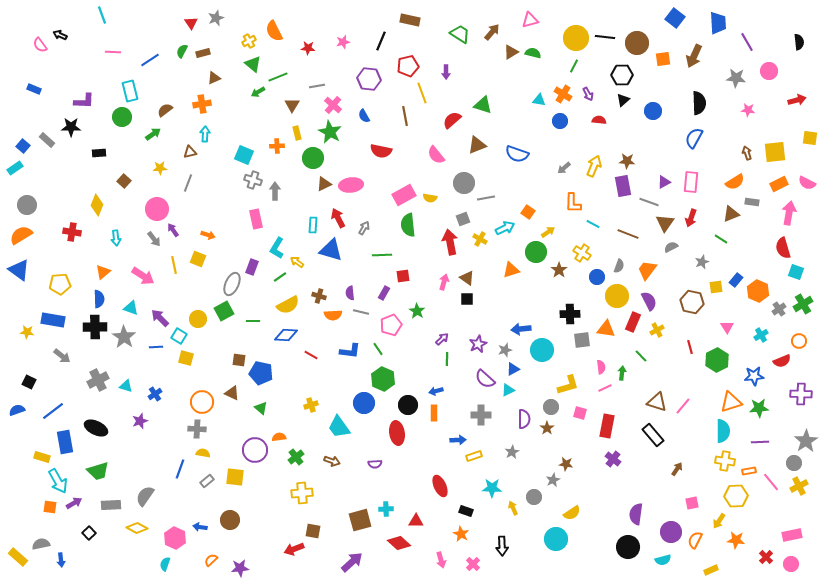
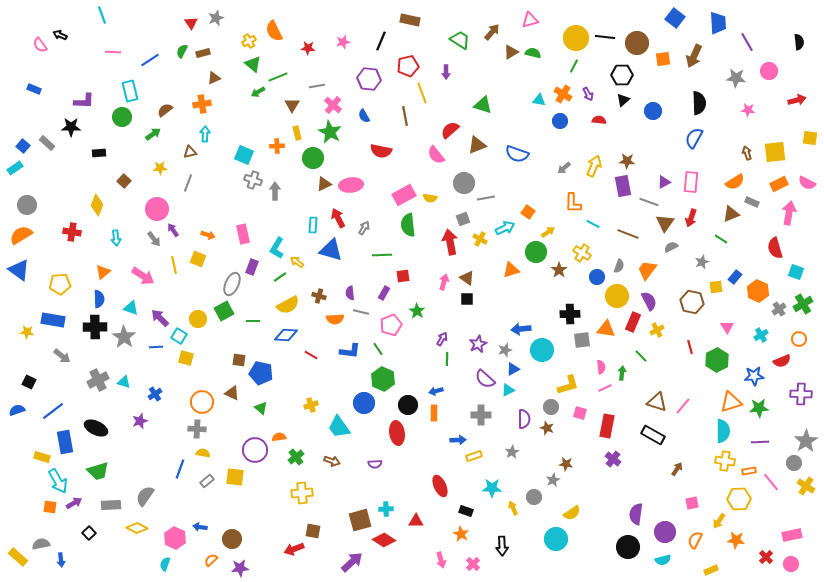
green trapezoid at (460, 34): moved 6 px down
red semicircle at (452, 120): moved 2 px left, 10 px down
gray rectangle at (47, 140): moved 3 px down
gray rectangle at (752, 202): rotated 16 degrees clockwise
pink rectangle at (256, 219): moved 13 px left, 15 px down
red semicircle at (783, 248): moved 8 px left
blue rectangle at (736, 280): moved 1 px left, 3 px up
orange semicircle at (333, 315): moved 2 px right, 4 px down
purple arrow at (442, 339): rotated 16 degrees counterclockwise
orange circle at (799, 341): moved 2 px up
cyan triangle at (126, 386): moved 2 px left, 4 px up
brown star at (547, 428): rotated 16 degrees counterclockwise
black rectangle at (653, 435): rotated 20 degrees counterclockwise
yellow cross at (799, 486): moved 7 px right; rotated 30 degrees counterclockwise
yellow hexagon at (736, 496): moved 3 px right, 3 px down
brown circle at (230, 520): moved 2 px right, 19 px down
purple circle at (671, 532): moved 6 px left
red diamond at (399, 543): moved 15 px left, 3 px up; rotated 10 degrees counterclockwise
